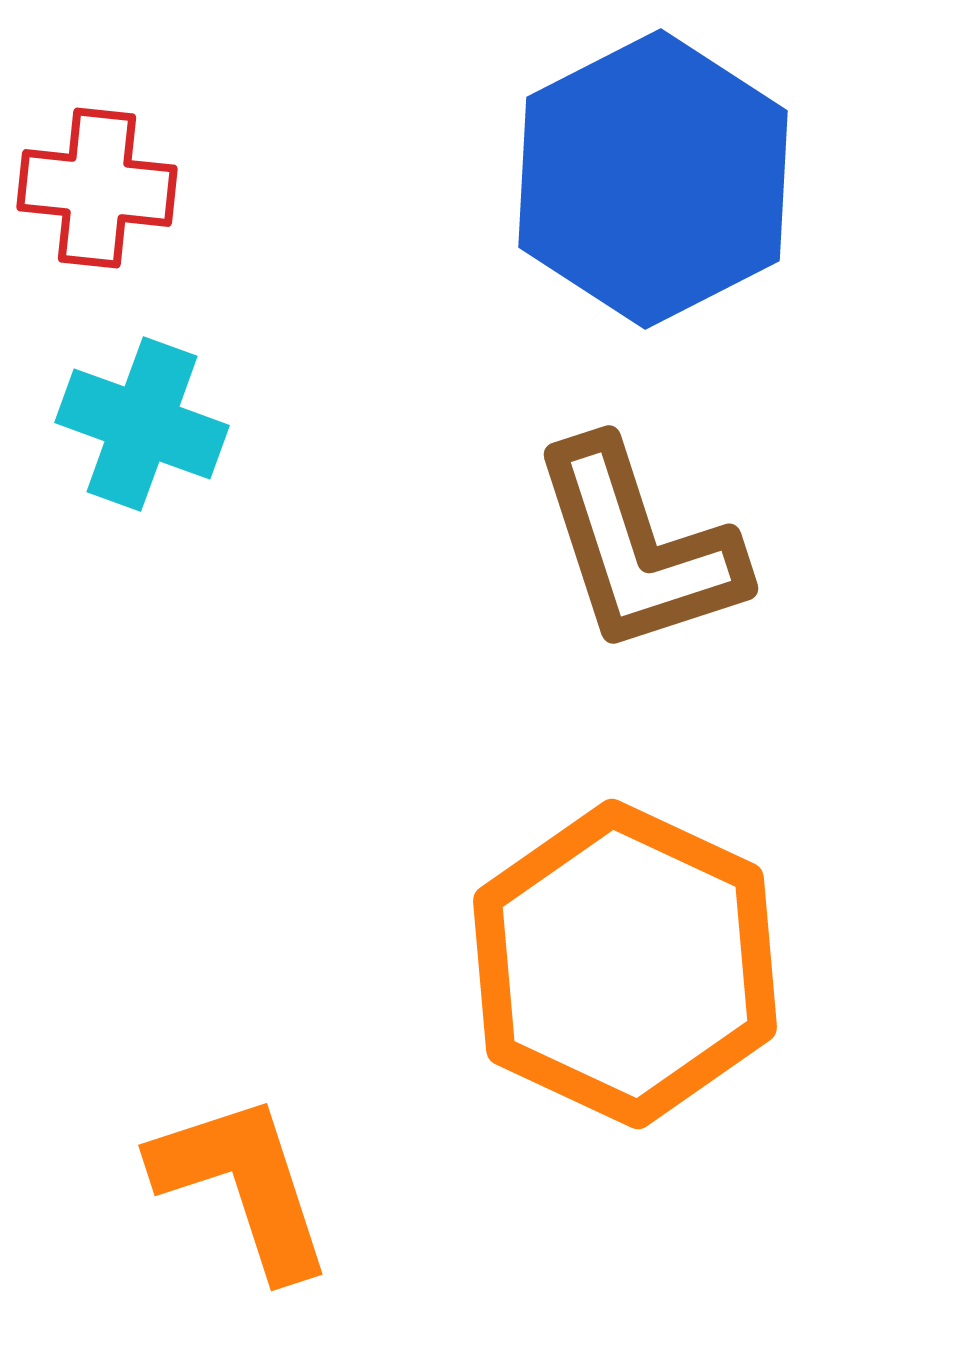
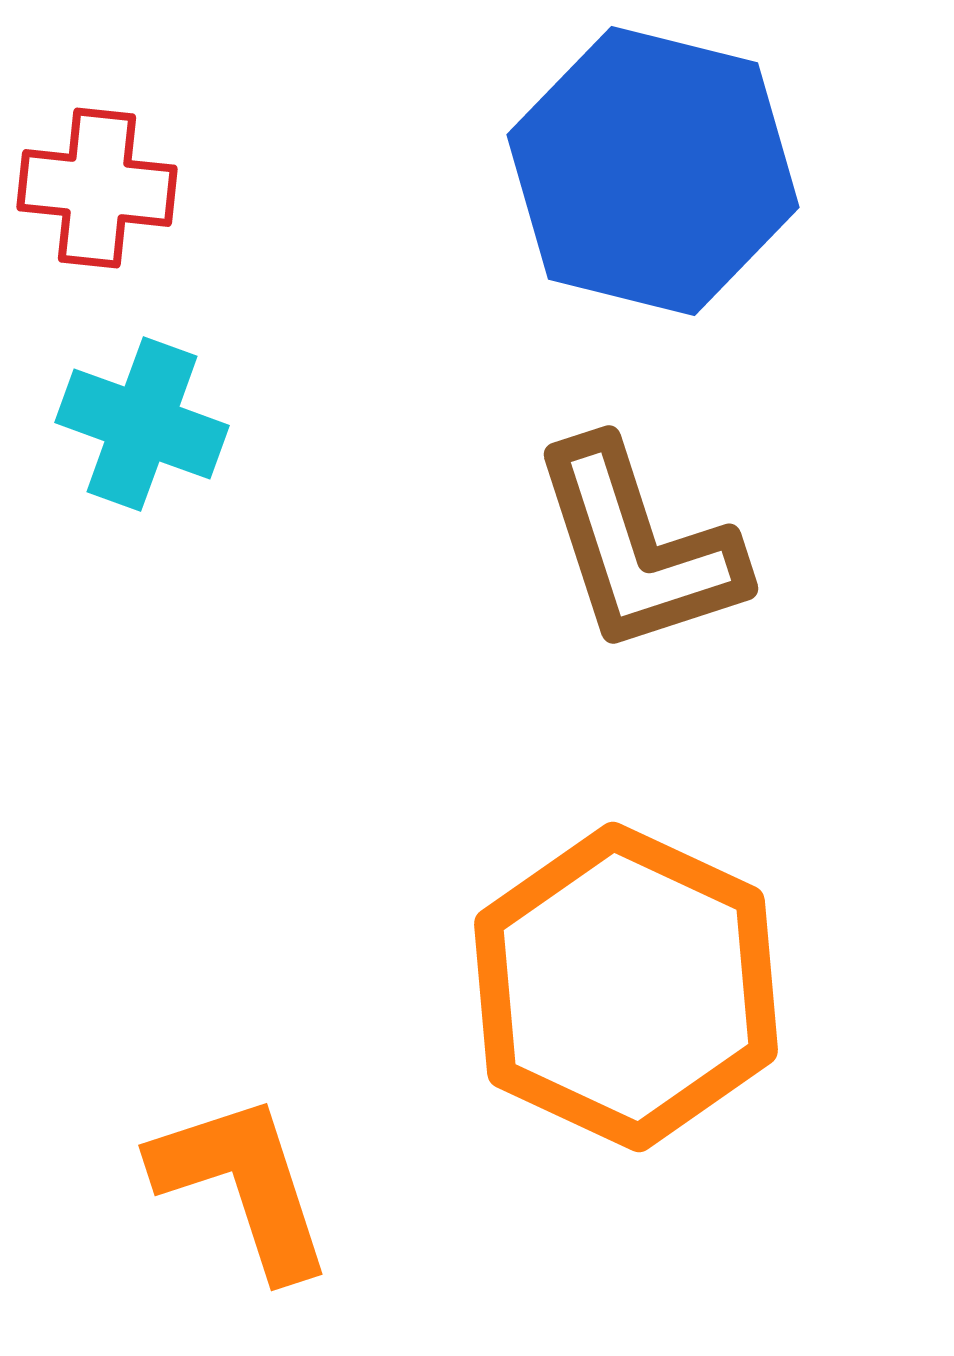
blue hexagon: moved 8 px up; rotated 19 degrees counterclockwise
orange hexagon: moved 1 px right, 23 px down
